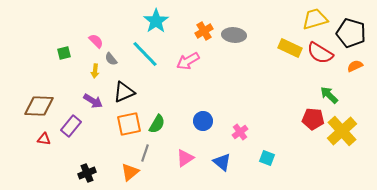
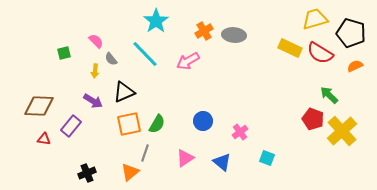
red pentagon: rotated 15 degrees clockwise
